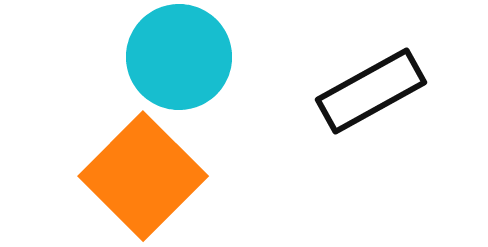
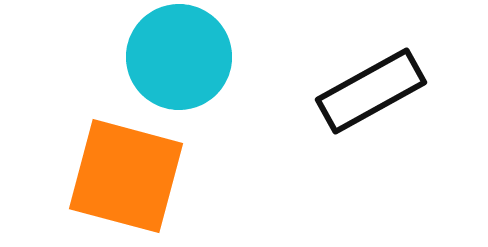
orange square: moved 17 px left; rotated 30 degrees counterclockwise
